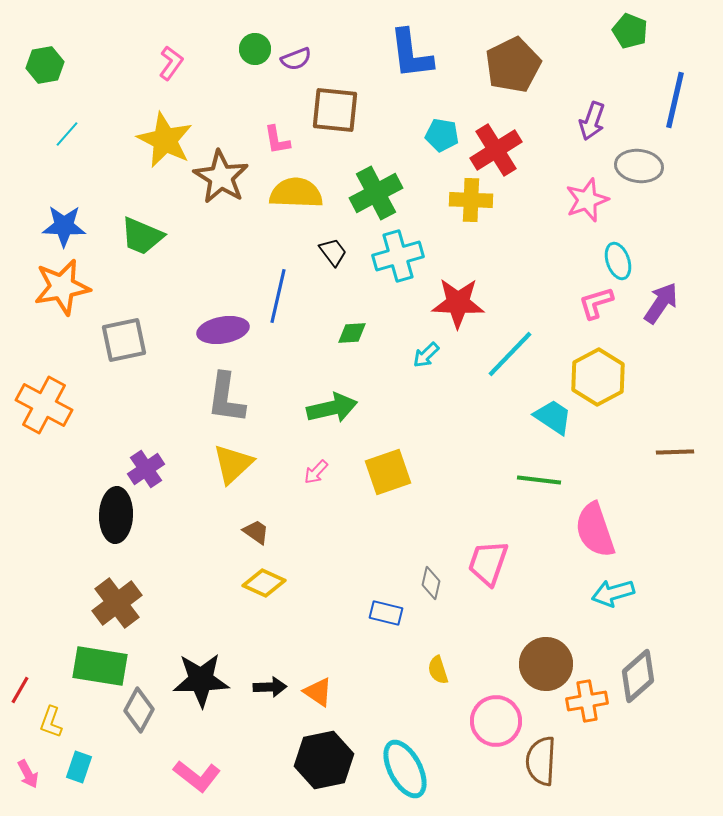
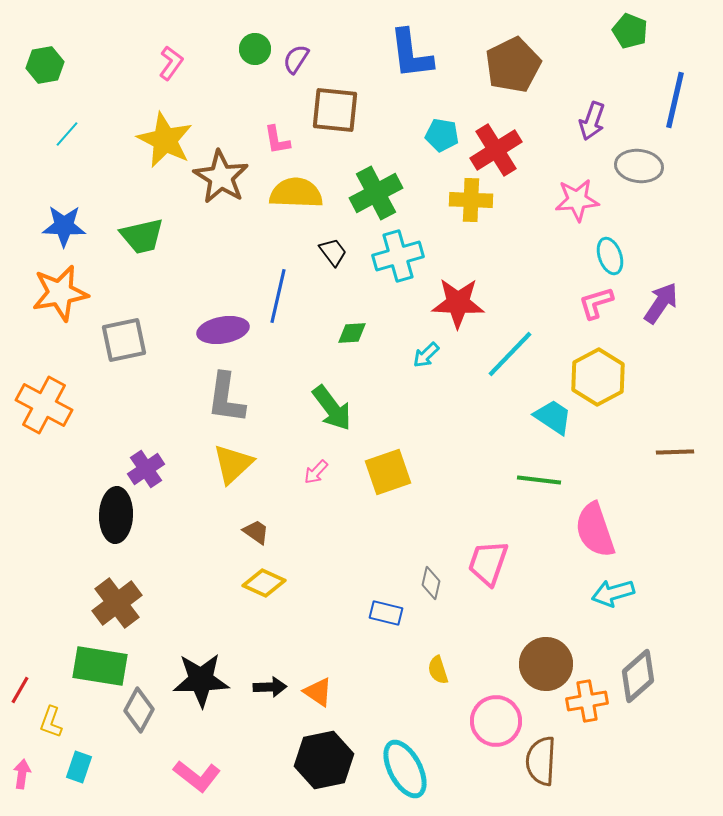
purple semicircle at (296, 59): rotated 144 degrees clockwise
pink star at (587, 200): moved 10 px left; rotated 15 degrees clockwise
green trapezoid at (142, 236): rotated 36 degrees counterclockwise
cyan ellipse at (618, 261): moved 8 px left, 5 px up
orange star at (62, 287): moved 2 px left, 6 px down
green arrow at (332, 408): rotated 66 degrees clockwise
pink arrow at (28, 774): moved 6 px left; rotated 144 degrees counterclockwise
